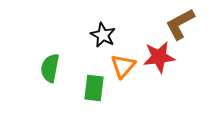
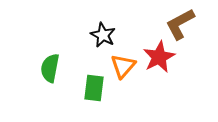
red star: rotated 20 degrees counterclockwise
